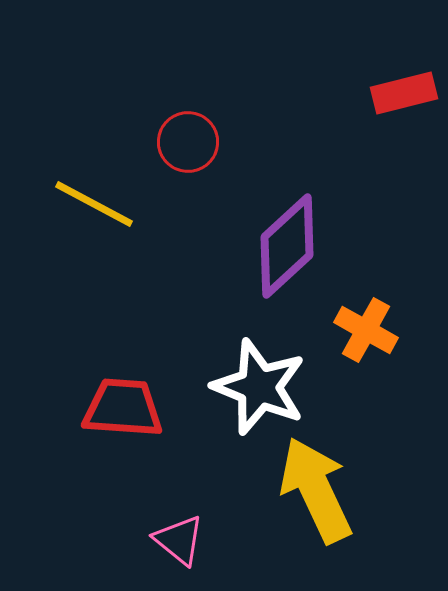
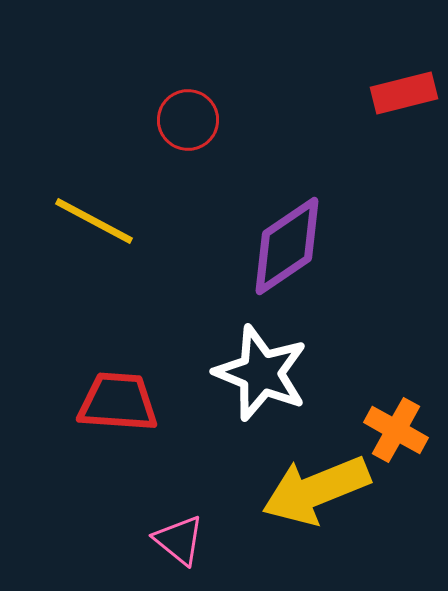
red circle: moved 22 px up
yellow line: moved 17 px down
purple diamond: rotated 8 degrees clockwise
orange cross: moved 30 px right, 100 px down
white star: moved 2 px right, 14 px up
red trapezoid: moved 5 px left, 6 px up
yellow arrow: rotated 87 degrees counterclockwise
